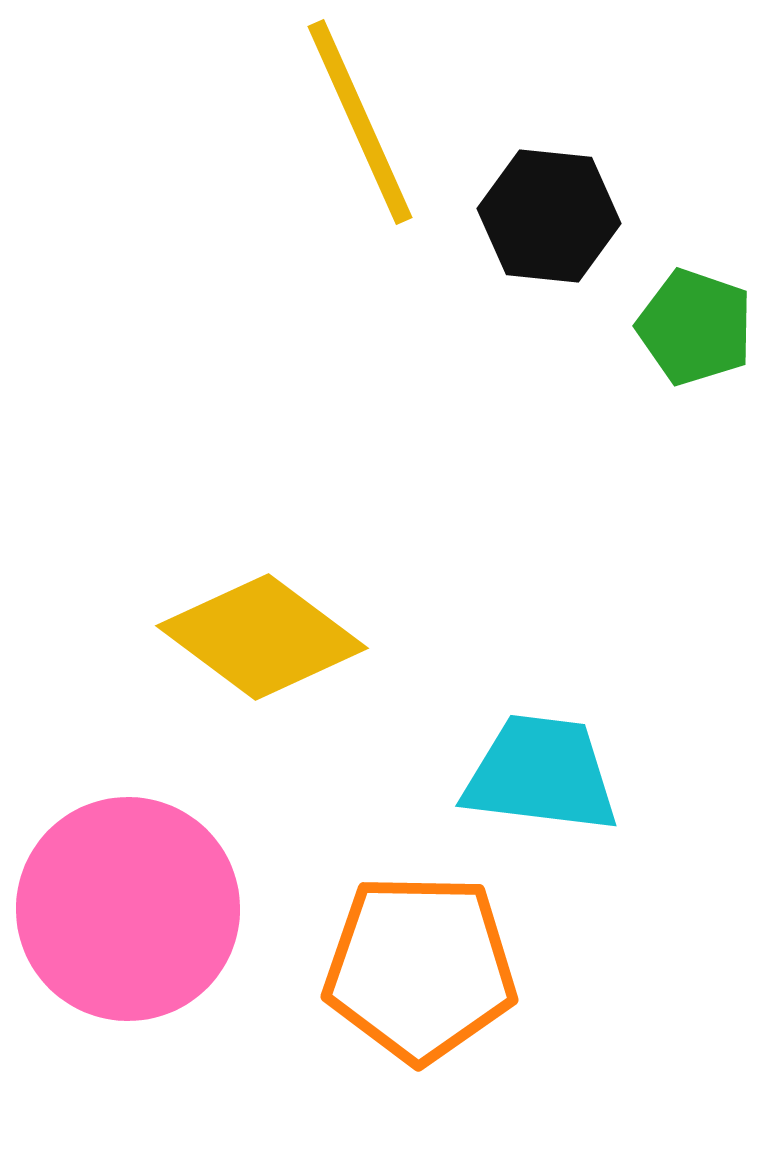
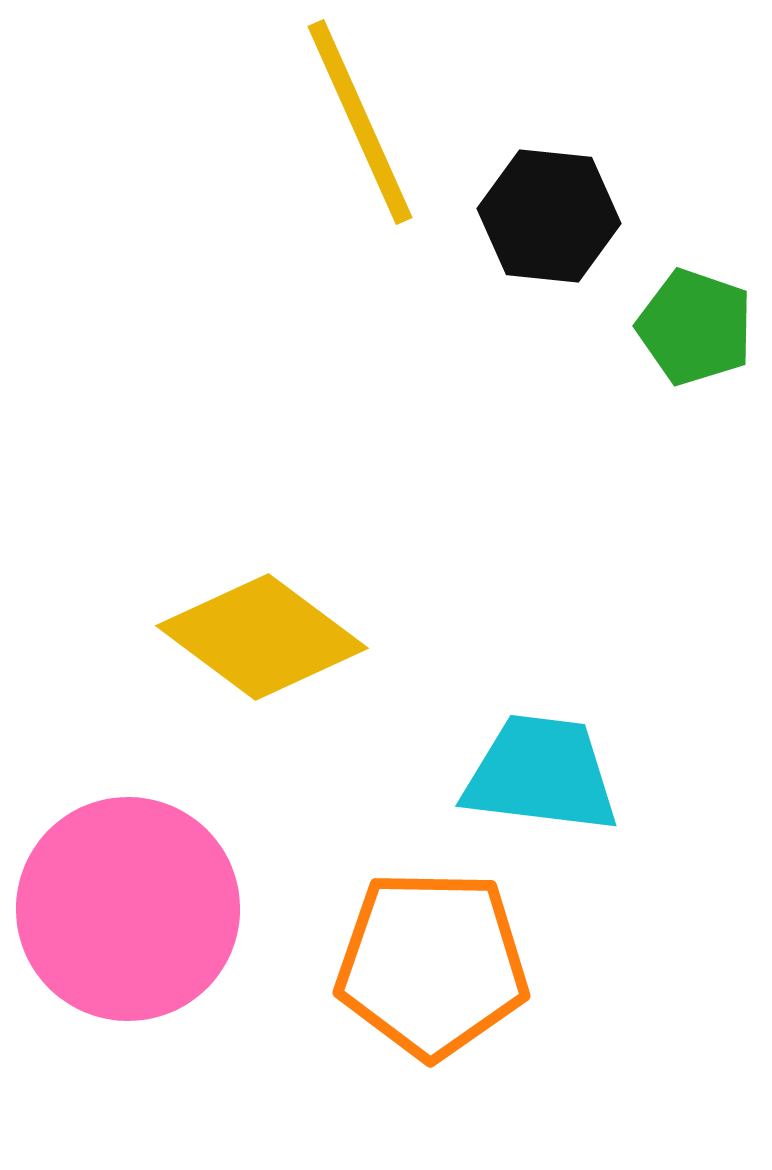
orange pentagon: moved 12 px right, 4 px up
